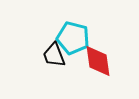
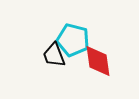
cyan pentagon: moved 2 px down
